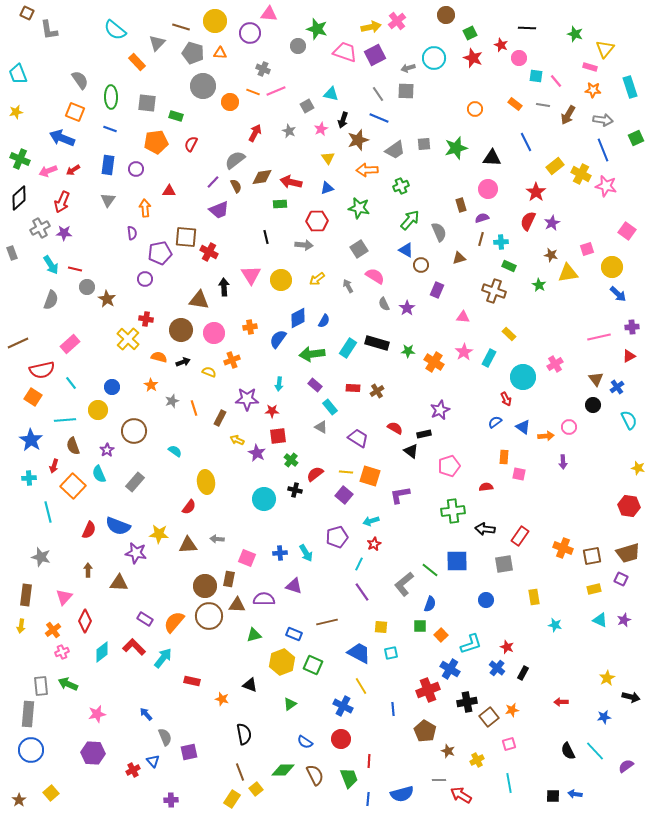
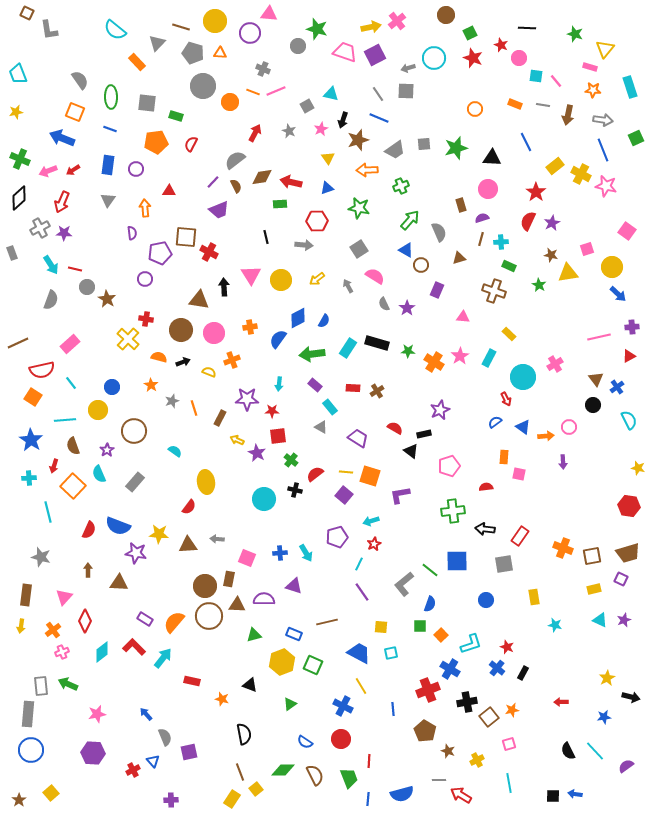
orange rectangle at (515, 104): rotated 16 degrees counterclockwise
brown arrow at (568, 115): rotated 18 degrees counterclockwise
pink star at (464, 352): moved 4 px left, 4 px down
